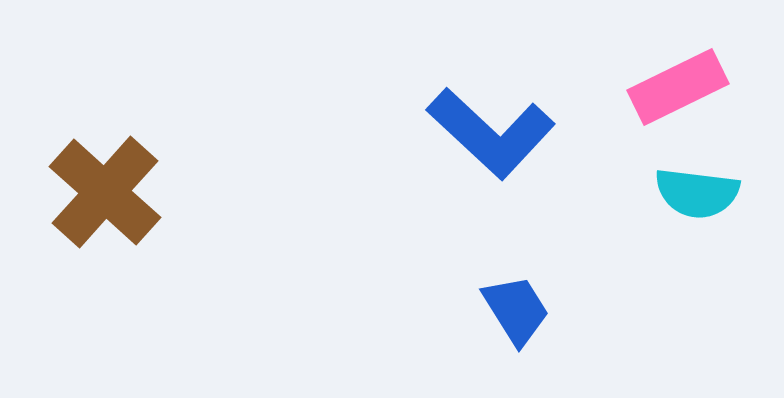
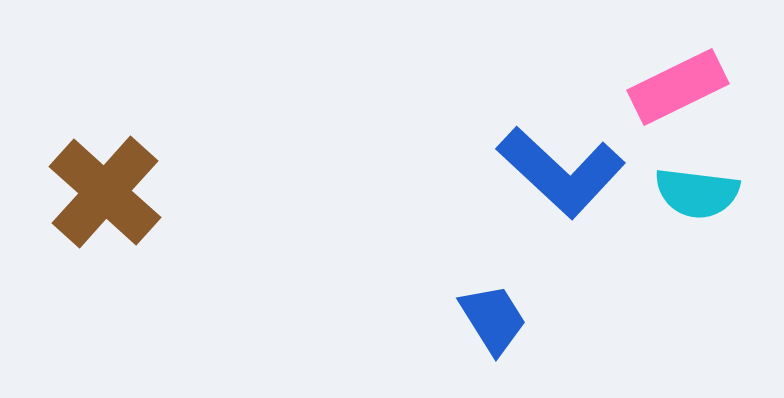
blue L-shape: moved 70 px right, 39 px down
blue trapezoid: moved 23 px left, 9 px down
